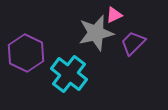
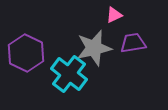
gray star: moved 2 px left, 15 px down
purple trapezoid: rotated 36 degrees clockwise
